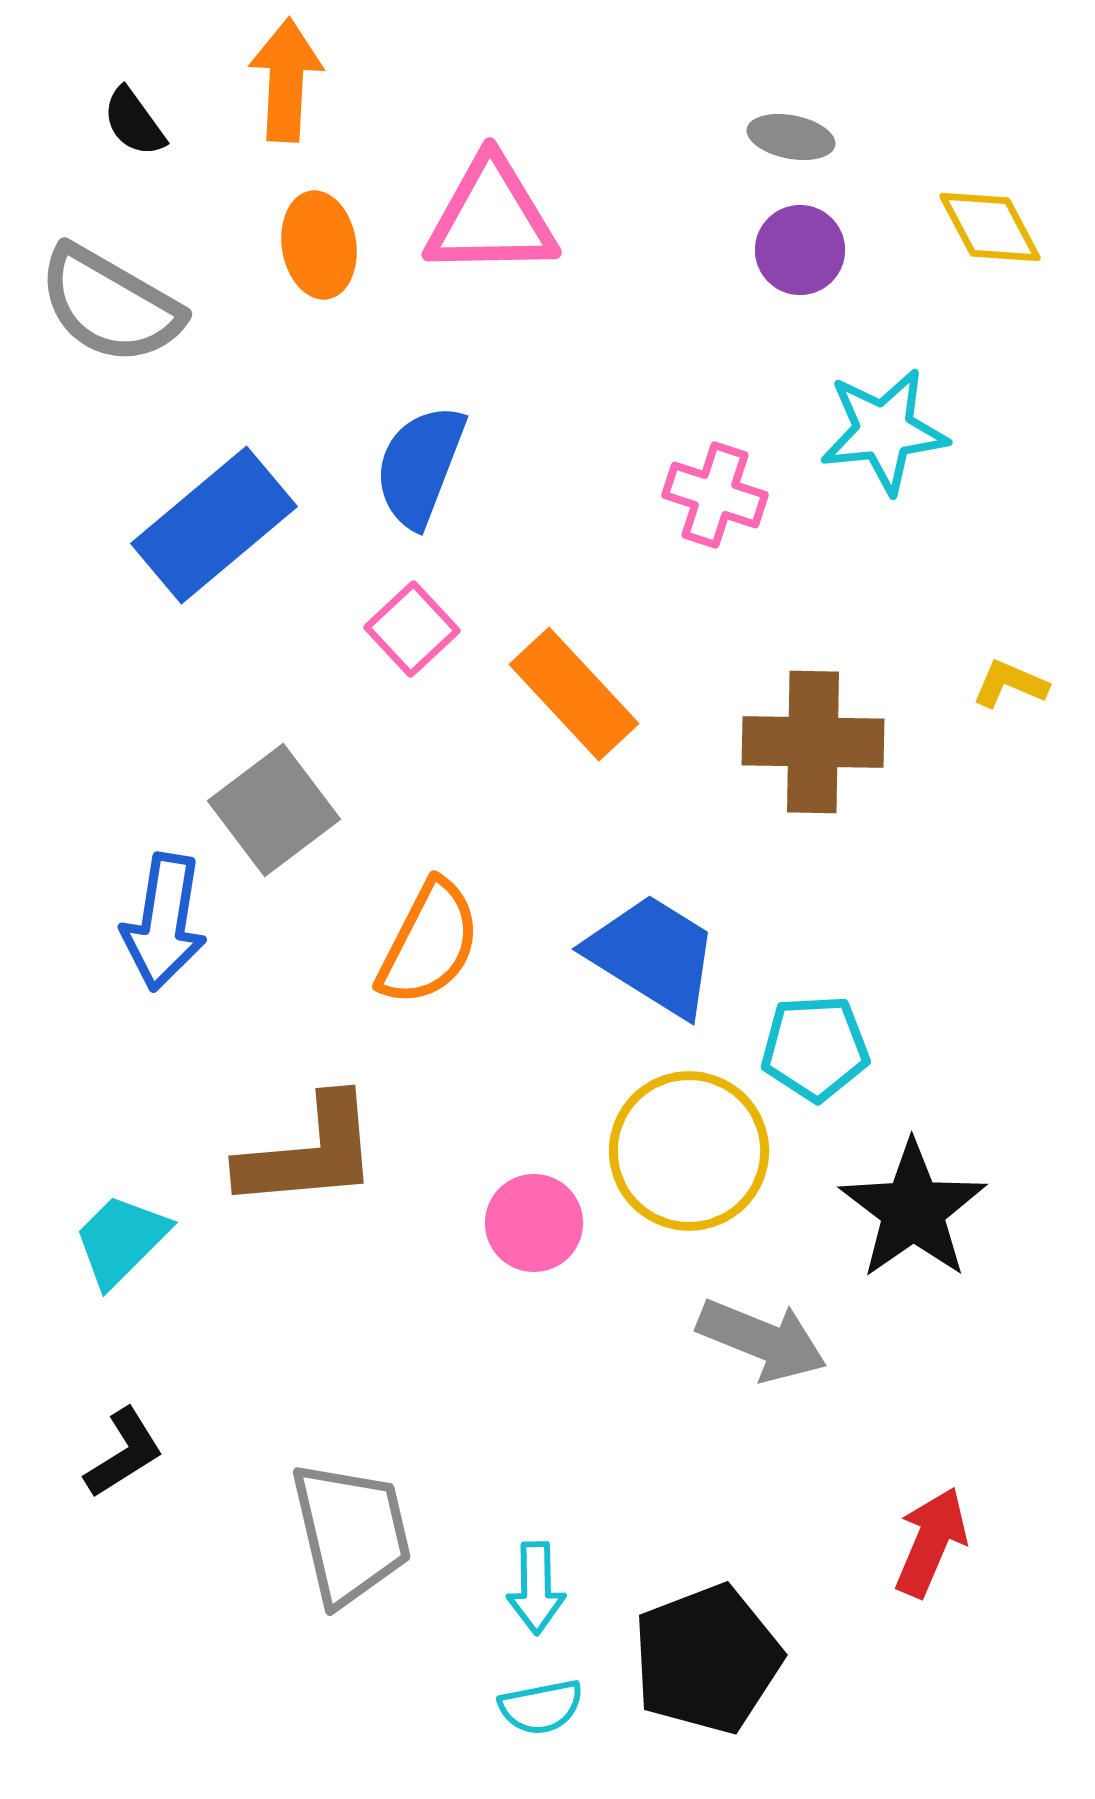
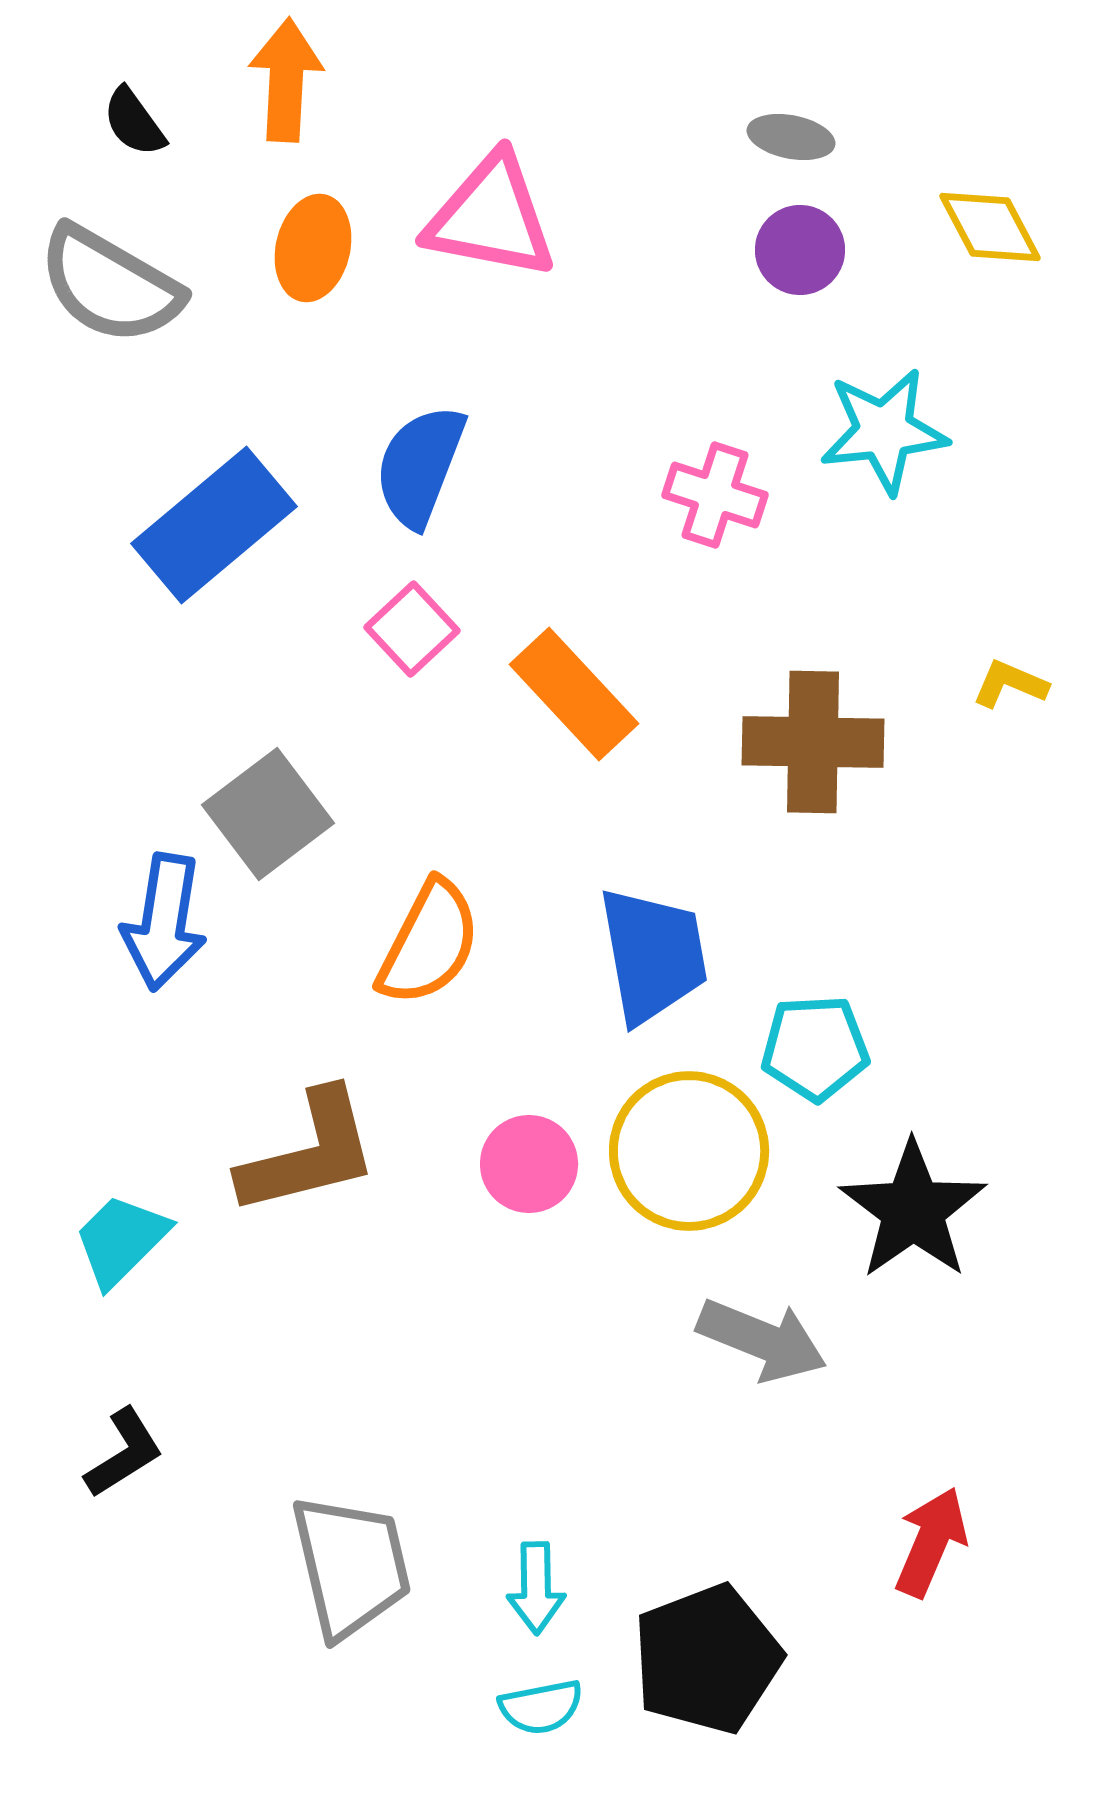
pink triangle: rotated 12 degrees clockwise
orange ellipse: moved 6 px left, 3 px down; rotated 22 degrees clockwise
gray semicircle: moved 20 px up
gray square: moved 6 px left, 4 px down
blue trapezoid: rotated 48 degrees clockwise
brown L-shape: rotated 9 degrees counterclockwise
pink circle: moved 5 px left, 59 px up
gray trapezoid: moved 33 px down
